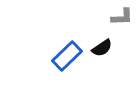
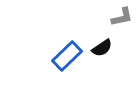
gray L-shape: rotated 10 degrees counterclockwise
